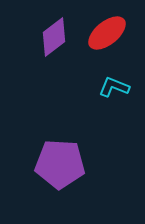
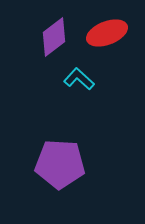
red ellipse: rotated 18 degrees clockwise
cyan L-shape: moved 35 px left, 8 px up; rotated 20 degrees clockwise
